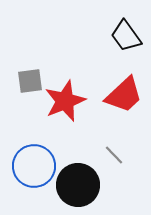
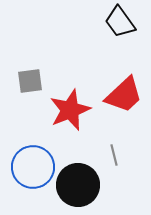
black trapezoid: moved 6 px left, 14 px up
red star: moved 5 px right, 9 px down
gray line: rotated 30 degrees clockwise
blue circle: moved 1 px left, 1 px down
